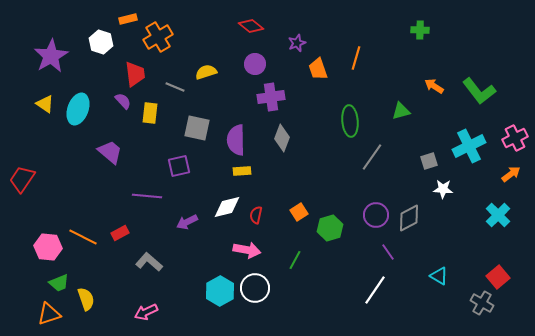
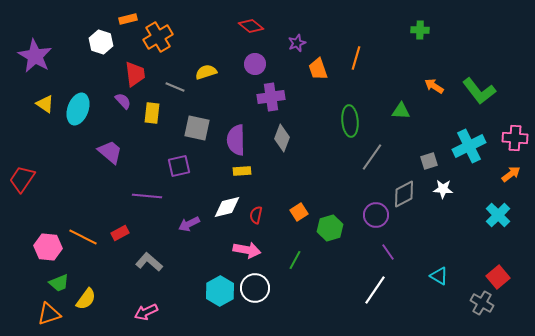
purple star at (51, 56): moved 16 px left; rotated 12 degrees counterclockwise
green triangle at (401, 111): rotated 18 degrees clockwise
yellow rectangle at (150, 113): moved 2 px right
pink cross at (515, 138): rotated 30 degrees clockwise
gray diamond at (409, 218): moved 5 px left, 24 px up
purple arrow at (187, 222): moved 2 px right, 2 px down
yellow semicircle at (86, 299): rotated 55 degrees clockwise
